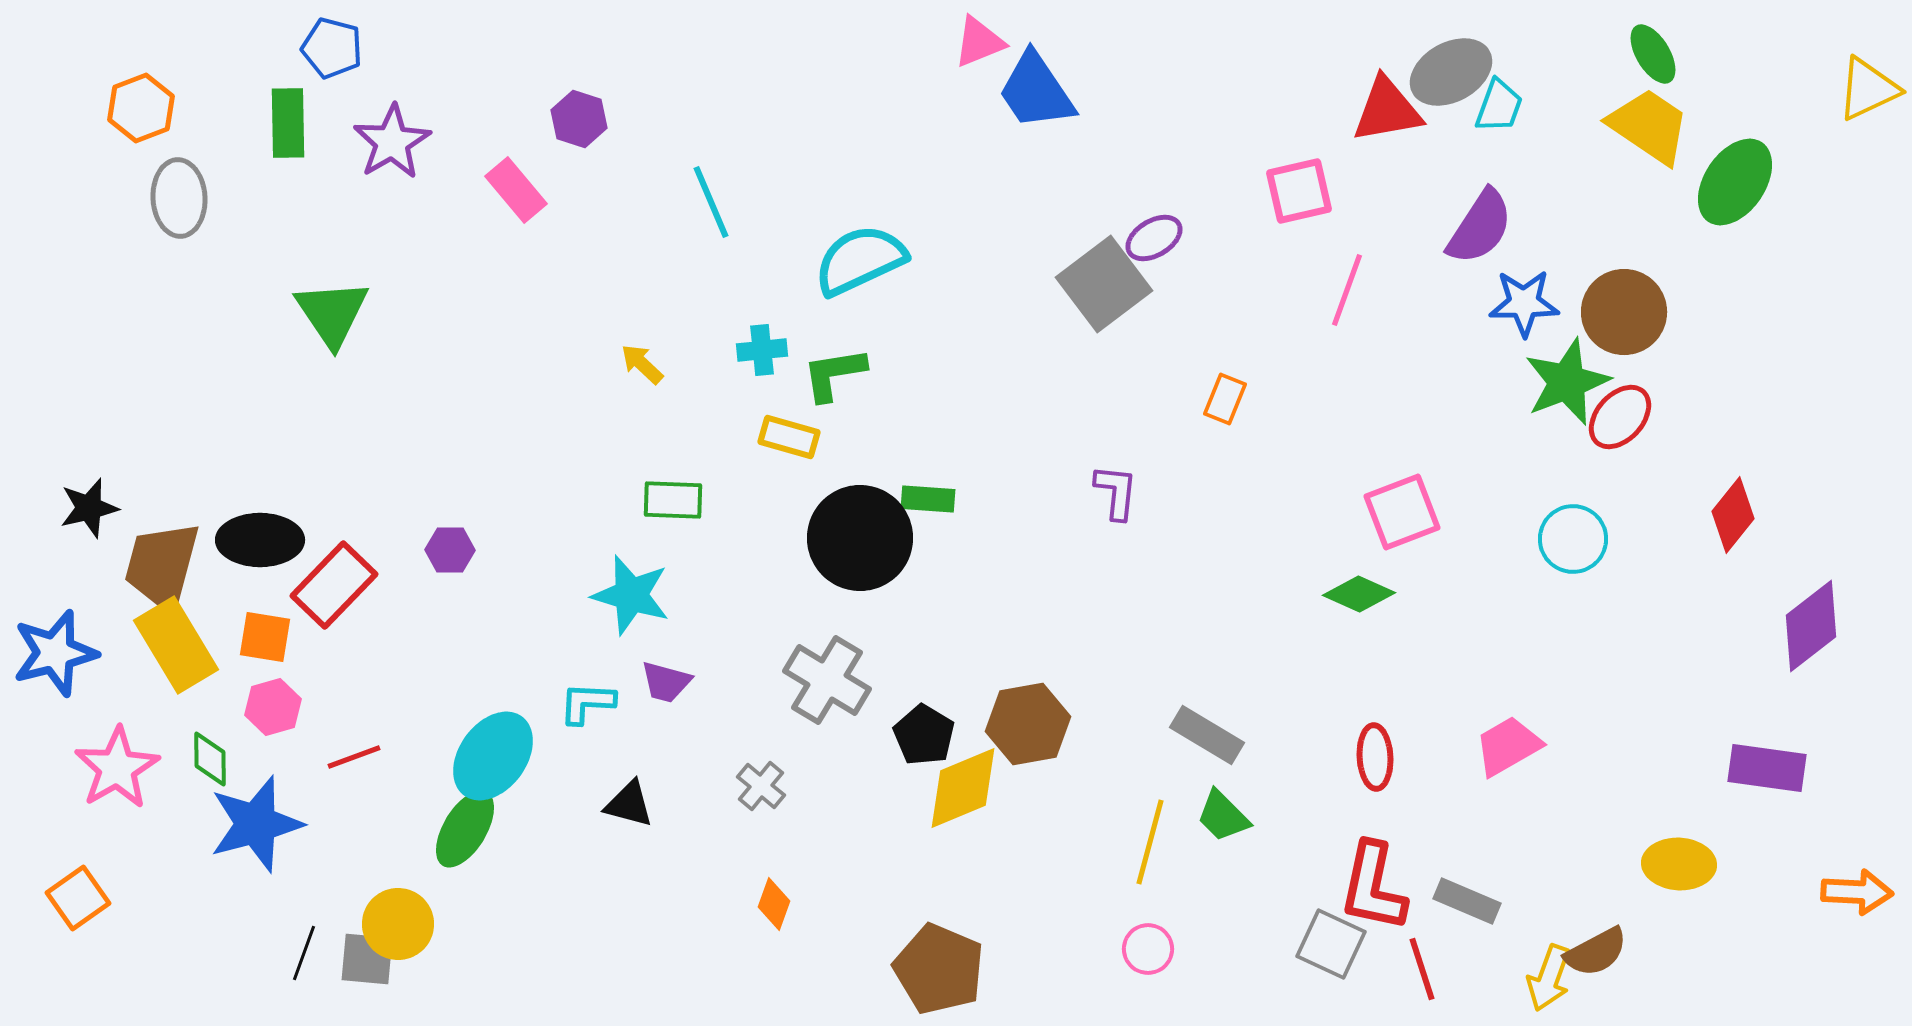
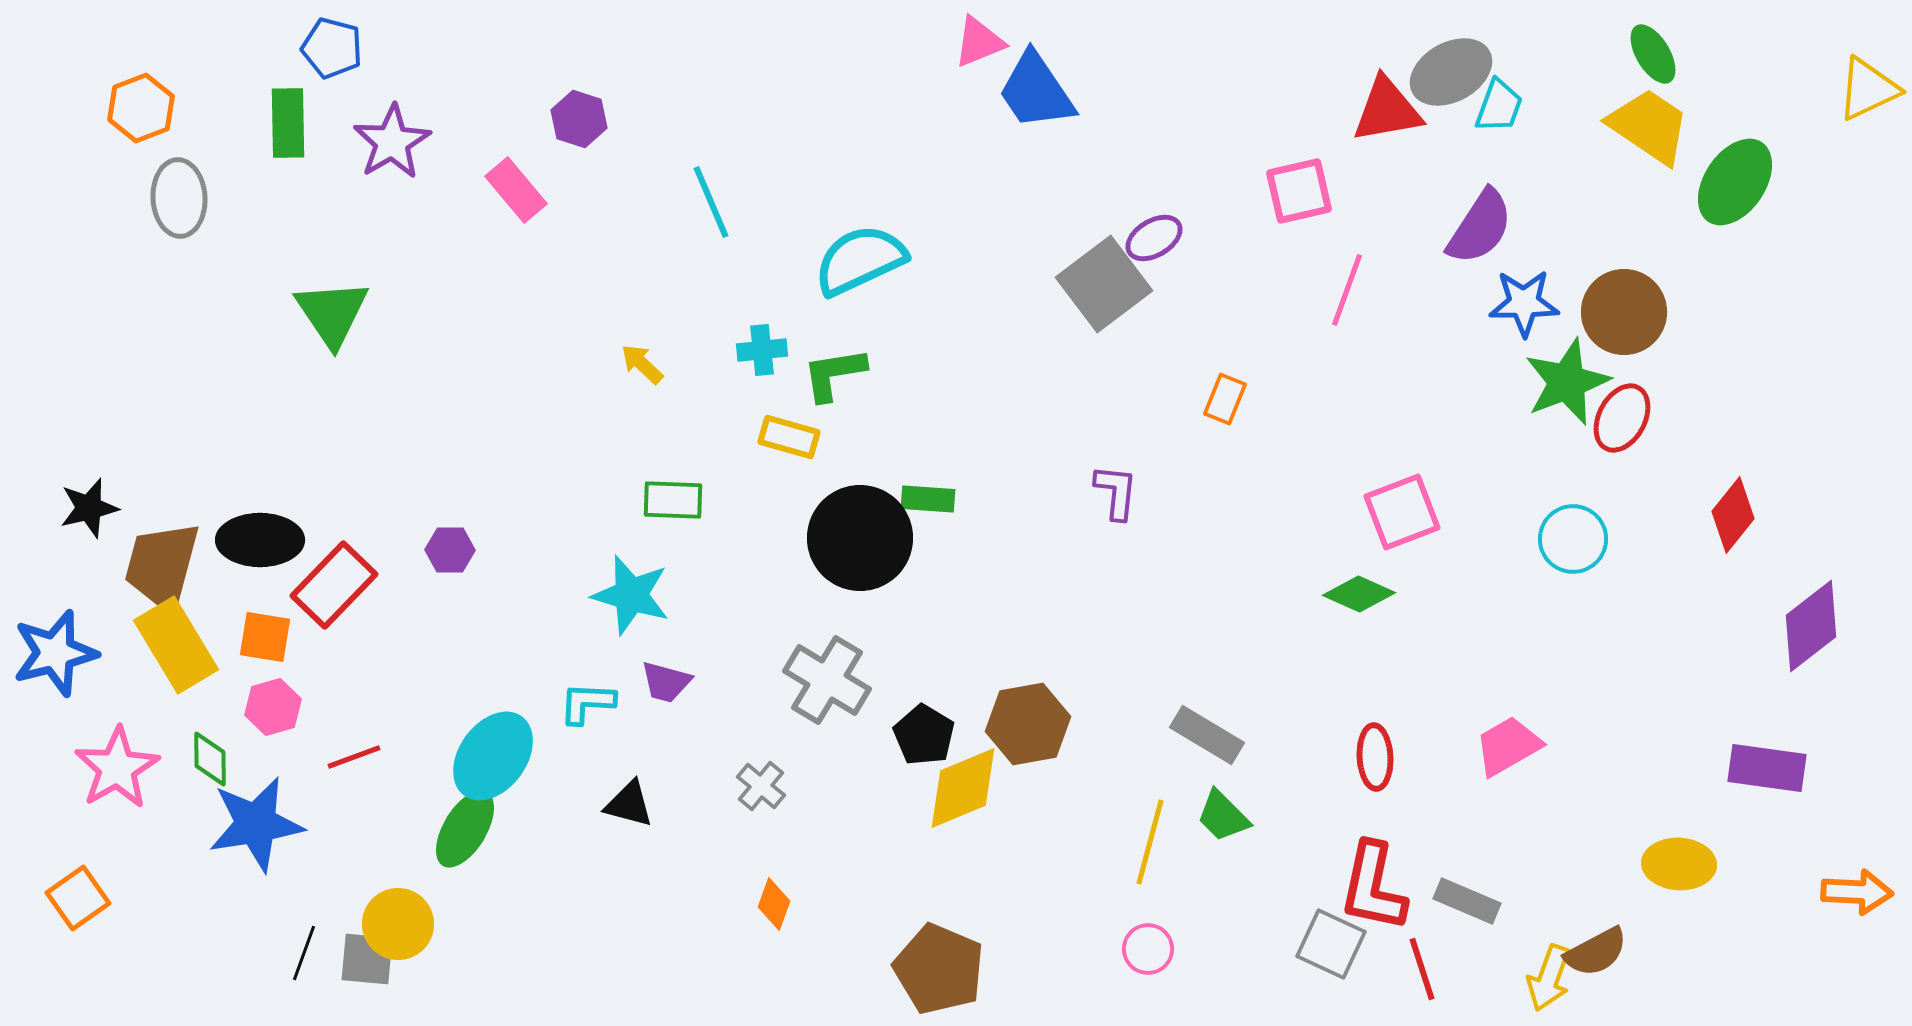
red ellipse at (1620, 417): moved 2 px right, 1 px down; rotated 14 degrees counterclockwise
blue star at (256, 824): rotated 6 degrees clockwise
